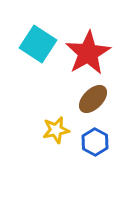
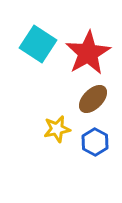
yellow star: moved 1 px right, 1 px up
